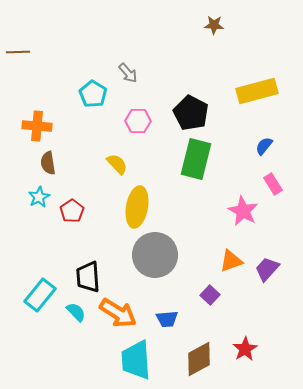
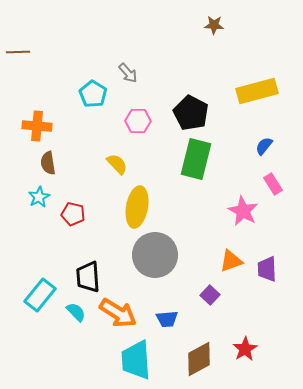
red pentagon: moved 1 px right, 3 px down; rotated 25 degrees counterclockwise
purple trapezoid: rotated 44 degrees counterclockwise
